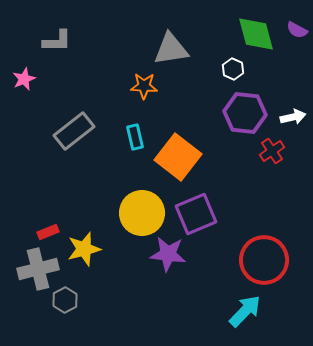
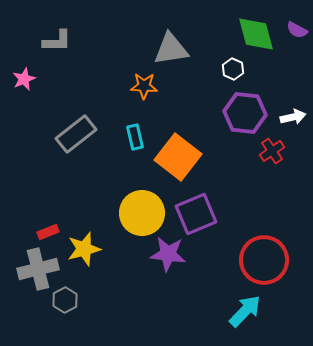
gray rectangle: moved 2 px right, 3 px down
